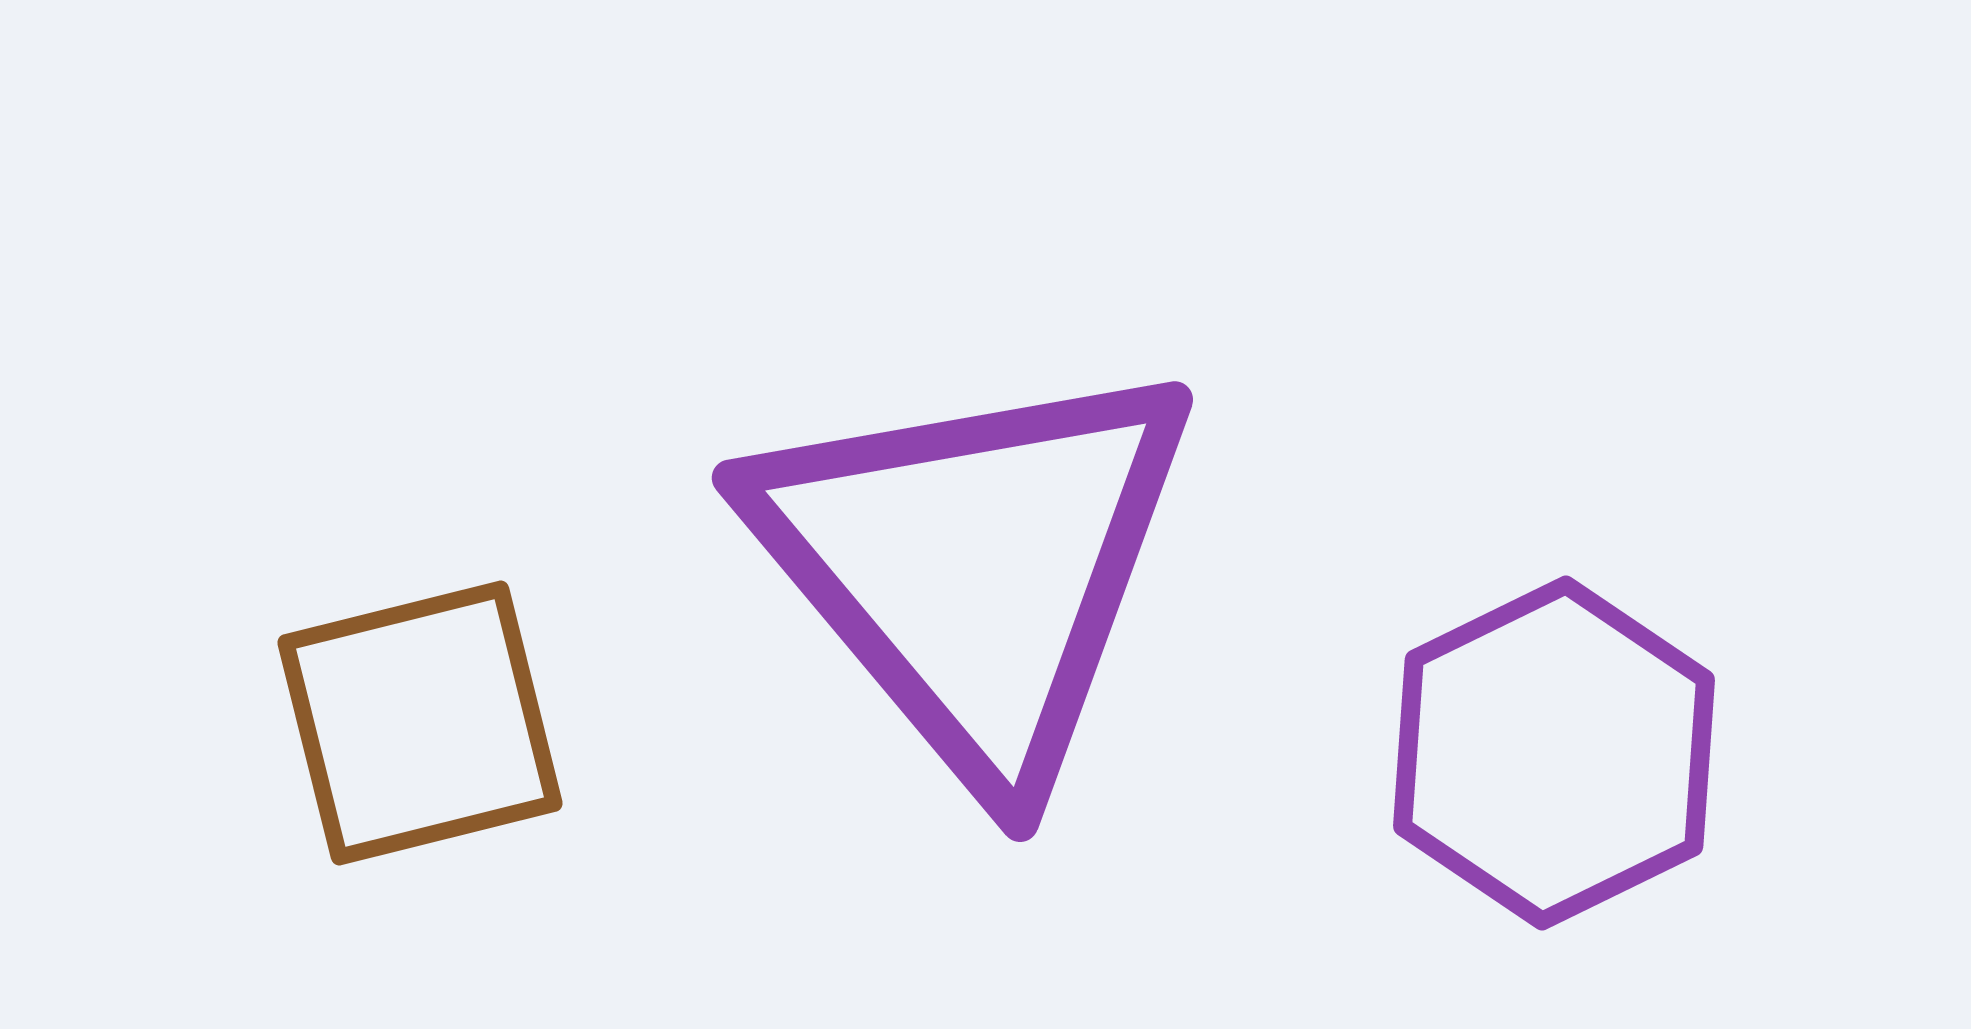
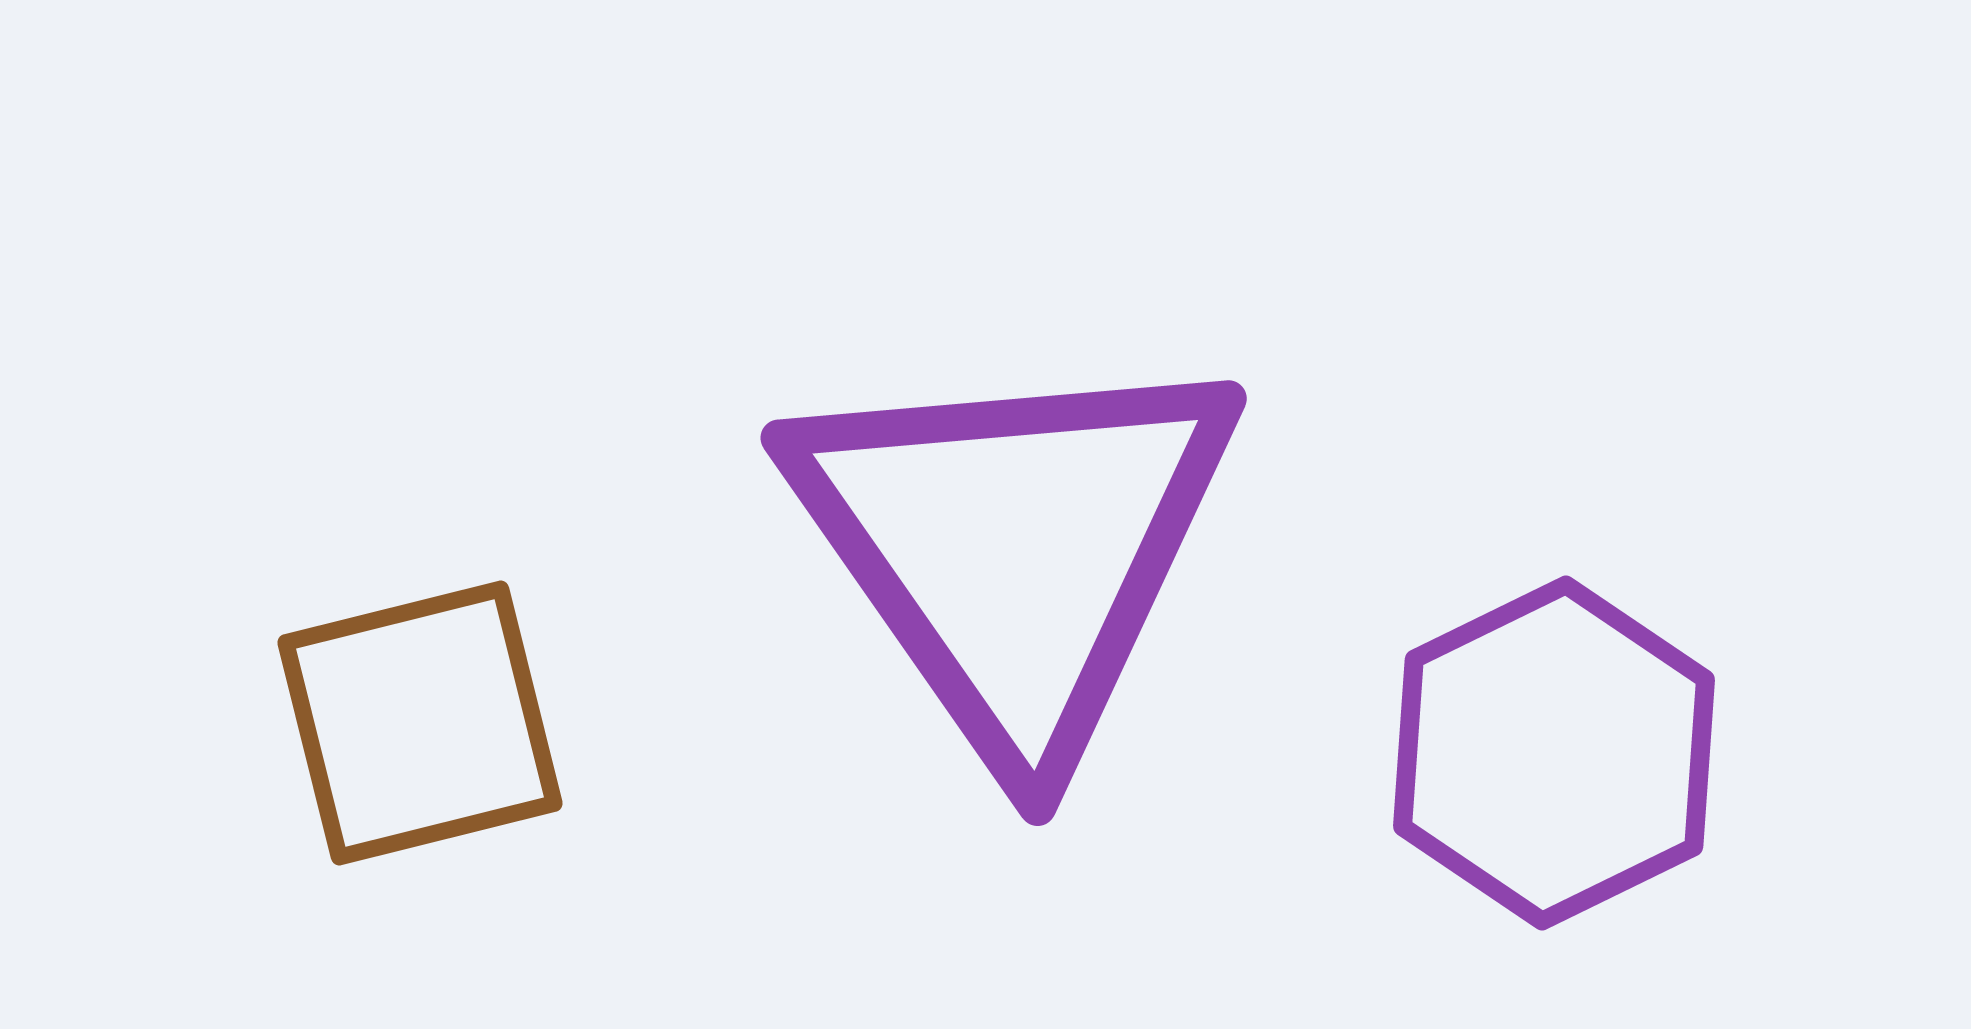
purple triangle: moved 40 px right, 19 px up; rotated 5 degrees clockwise
